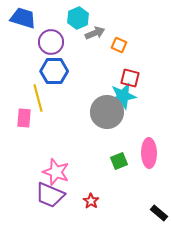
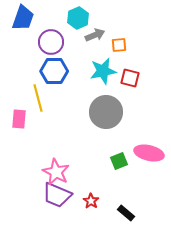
blue trapezoid: rotated 92 degrees clockwise
gray arrow: moved 2 px down
orange square: rotated 28 degrees counterclockwise
cyan star: moved 20 px left, 25 px up
gray circle: moved 1 px left
pink rectangle: moved 5 px left, 1 px down
pink ellipse: rotated 76 degrees counterclockwise
pink star: rotated 8 degrees clockwise
purple trapezoid: moved 7 px right
black rectangle: moved 33 px left
